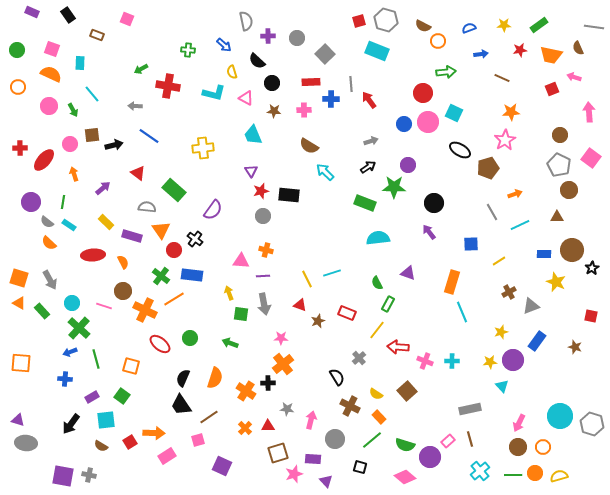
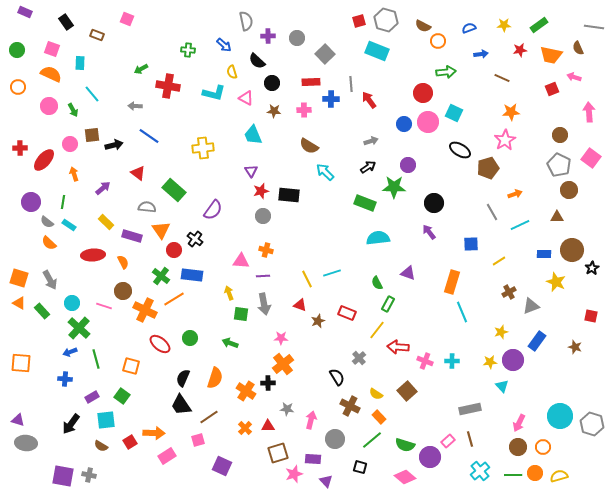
purple rectangle at (32, 12): moved 7 px left
black rectangle at (68, 15): moved 2 px left, 7 px down
